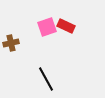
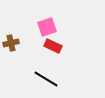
red rectangle: moved 13 px left, 20 px down
black line: rotated 30 degrees counterclockwise
